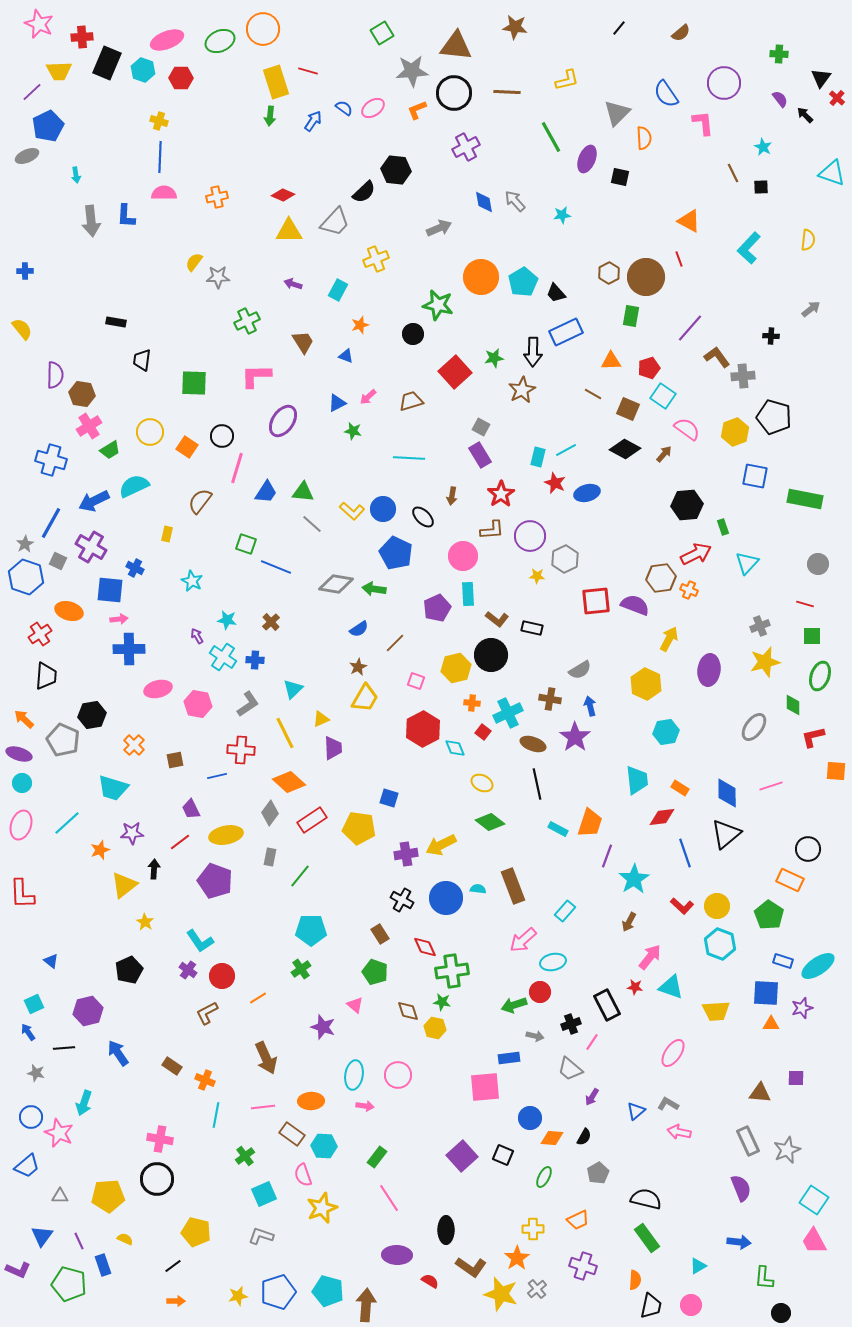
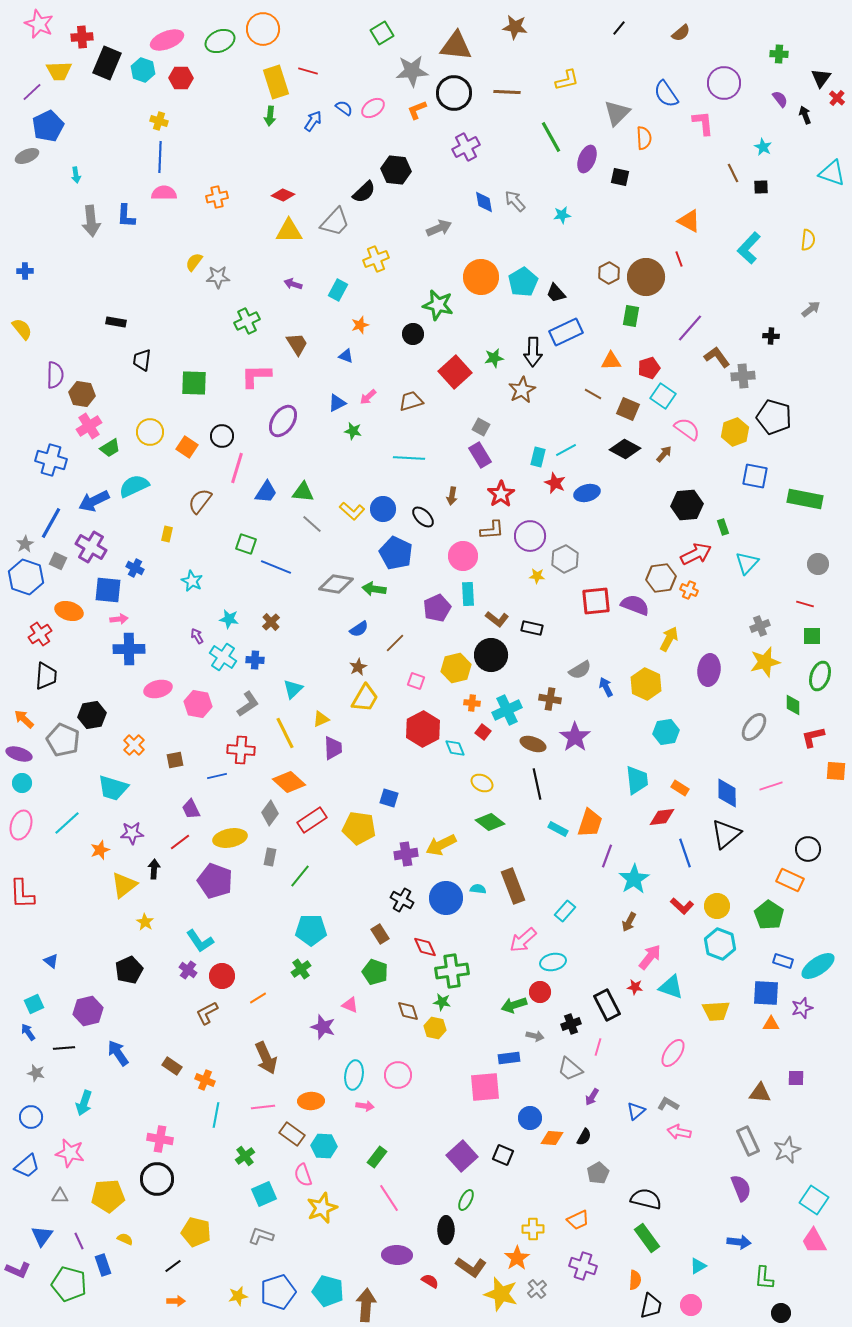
black arrow at (805, 115): rotated 24 degrees clockwise
brown trapezoid at (303, 342): moved 6 px left, 2 px down
green trapezoid at (110, 450): moved 2 px up
blue square at (110, 590): moved 2 px left
cyan star at (227, 620): moved 2 px right, 1 px up
blue arrow at (590, 706): moved 16 px right, 19 px up; rotated 12 degrees counterclockwise
cyan cross at (508, 713): moved 1 px left, 3 px up
yellow ellipse at (226, 835): moved 4 px right, 3 px down
pink triangle at (355, 1005): moved 5 px left; rotated 18 degrees counterclockwise
pink line at (592, 1042): moved 6 px right, 5 px down; rotated 18 degrees counterclockwise
pink star at (59, 1133): moved 11 px right, 20 px down; rotated 12 degrees counterclockwise
green ellipse at (544, 1177): moved 78 px left, 23 px down
